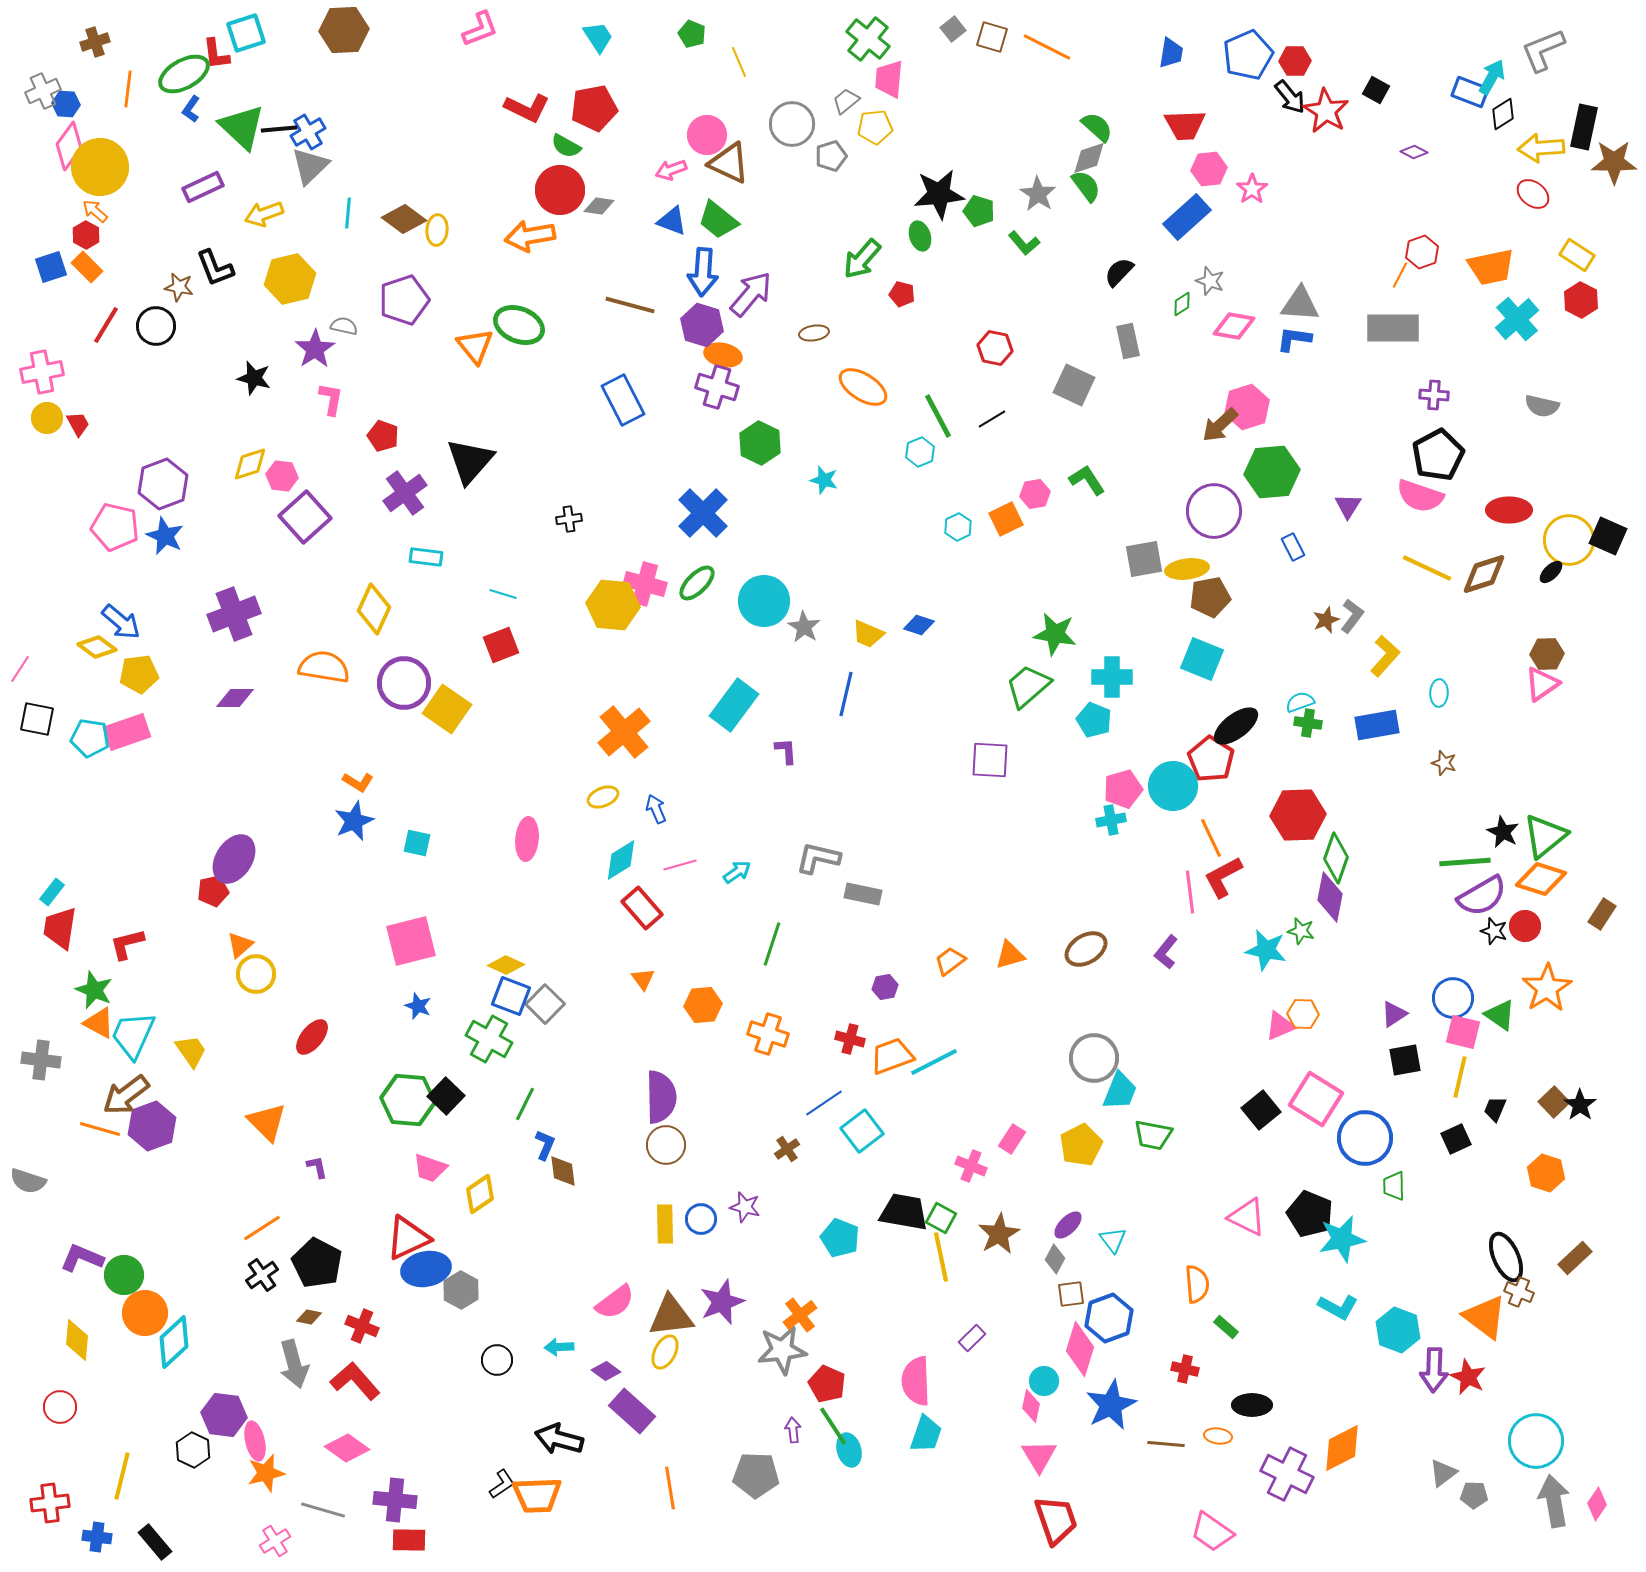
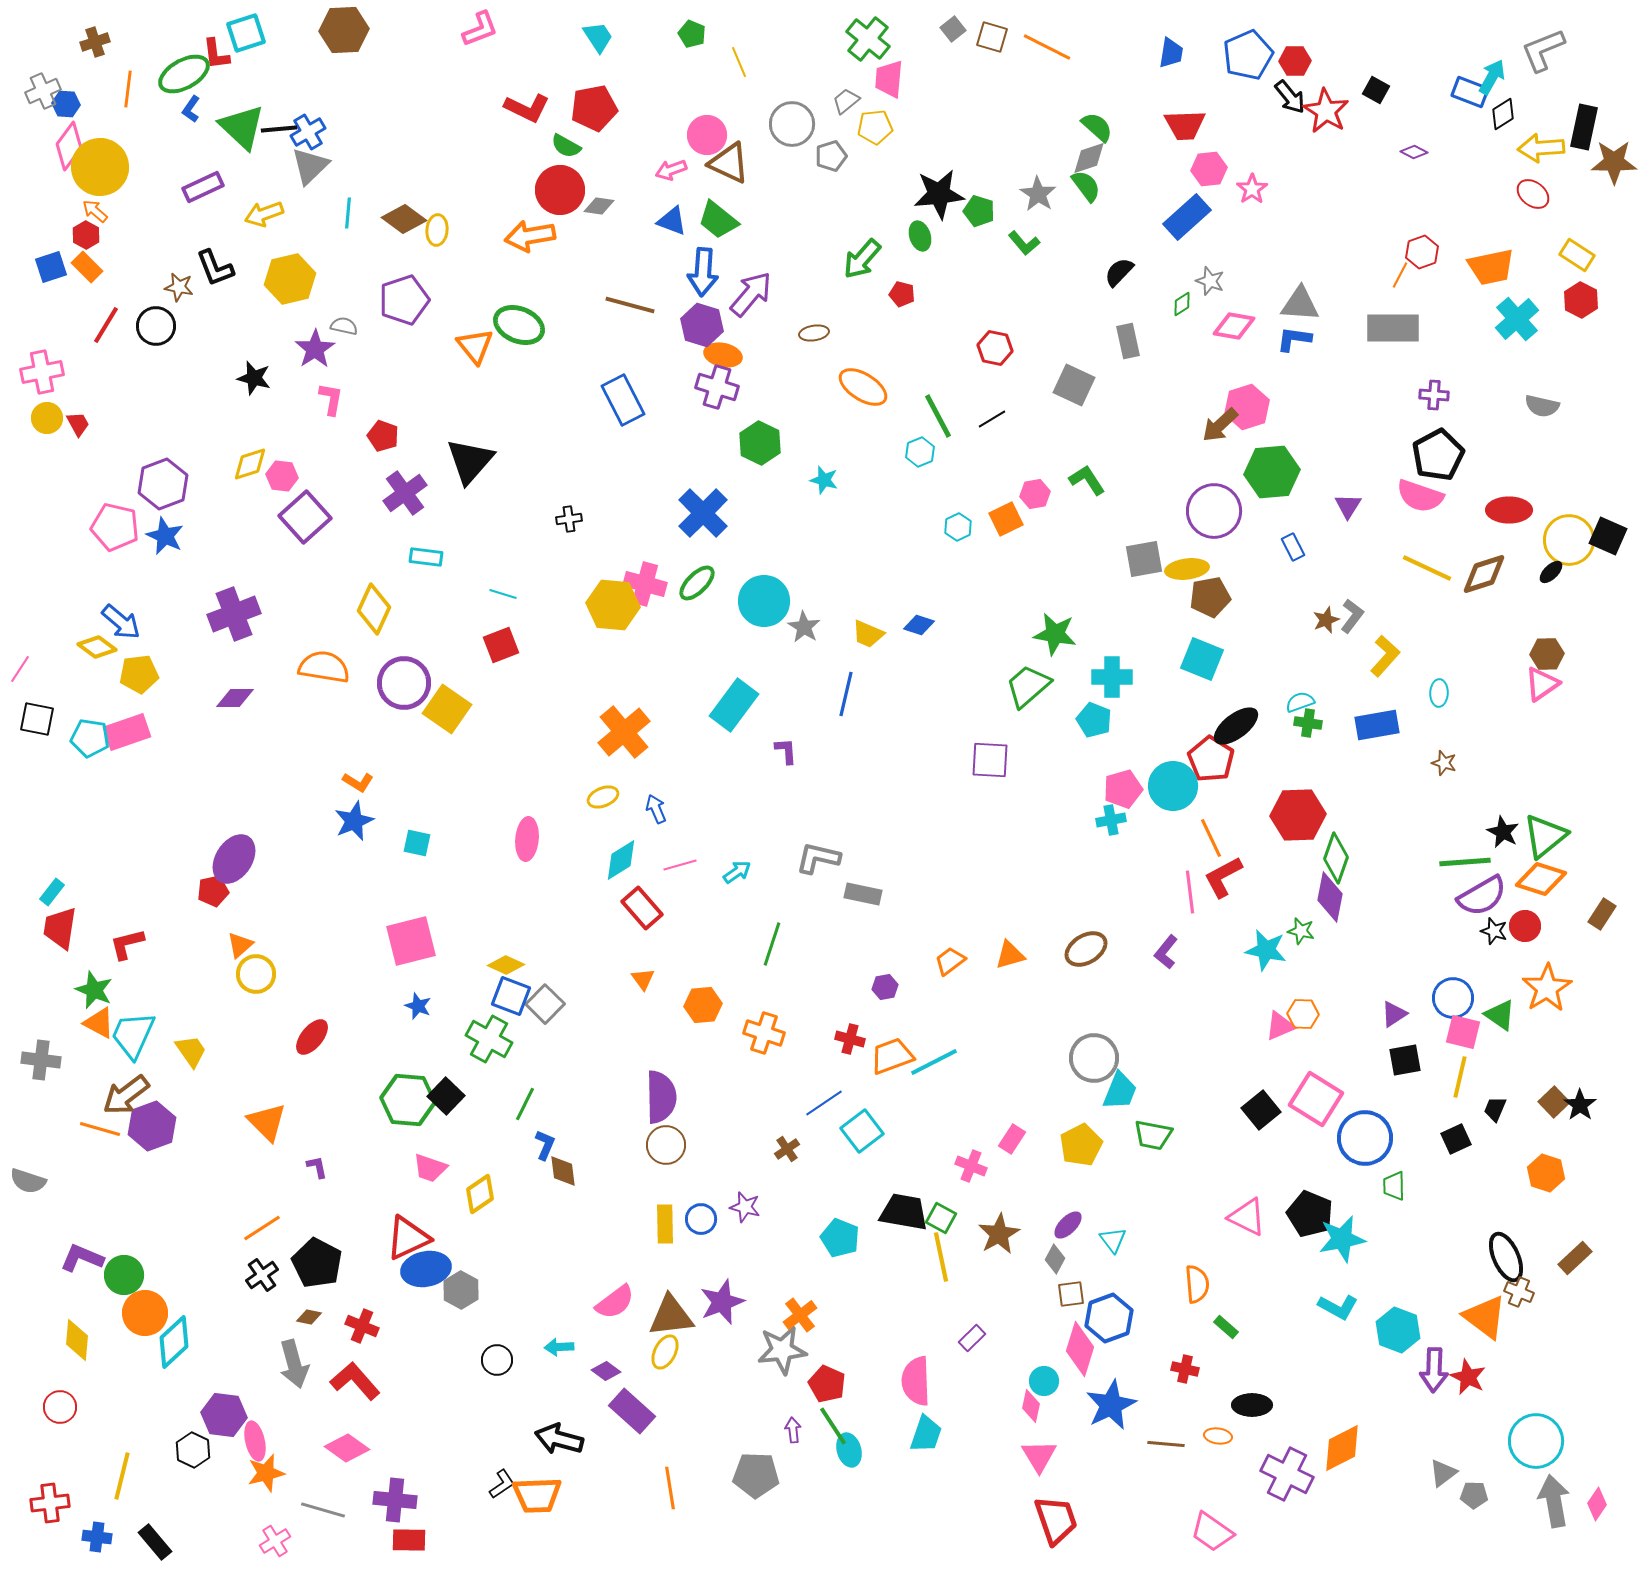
orange cross at (768, 1034): moved 4 px left, 1 px up
